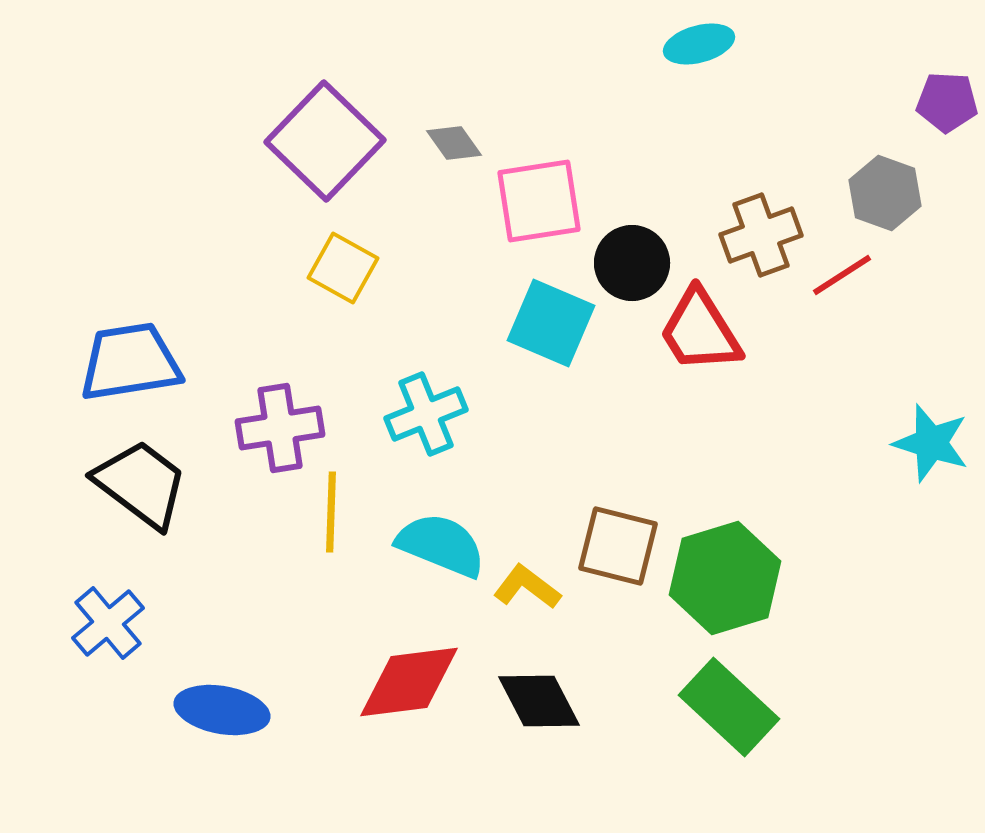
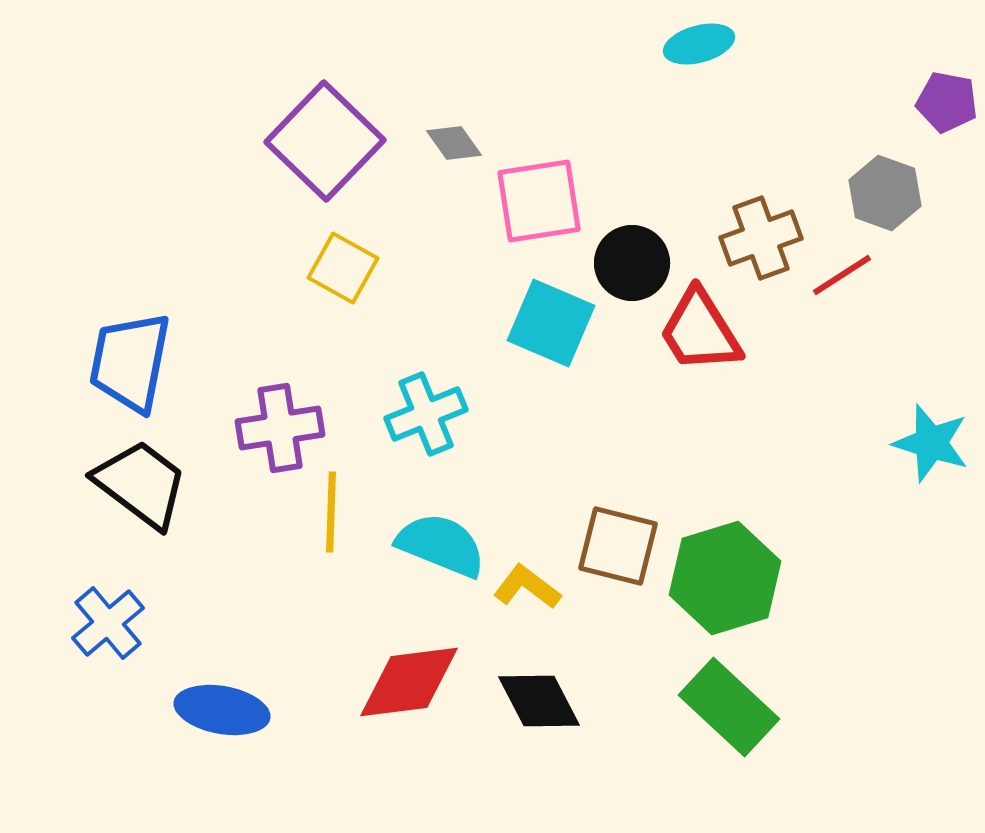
purple pentagon: rotated 8 degrees clockwise
brown cross: moved 3 px down
blue trapezoid: rotated 70 degrees counterclockwise
